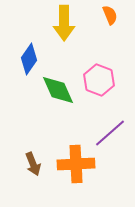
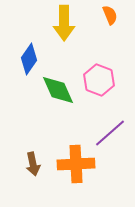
brown arrow: rotated 10 degrees clockwise
